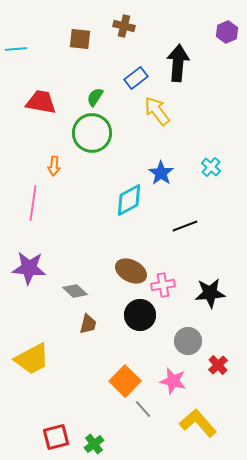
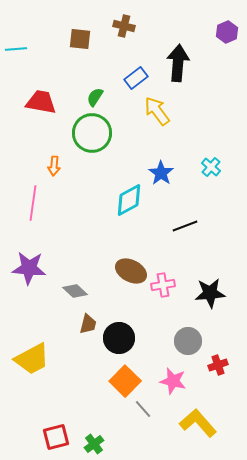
black circle: moved 21 px left, 23 px down
red cross: rotated 24 degrees clockwise
